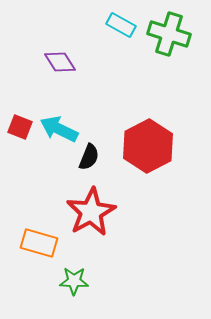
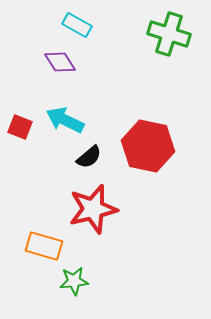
cyan rectangle: moved 44 px left
cyan arrow: moved 6 px right, 9 px up
red hexagon: rotated 21 degrees counterclockwise
black semicircle: rotated 28 degrees clockwise
red star: moved 2 px right, 3 px up; rotated 15 degrees clockwise
orange rectangle: moved 5 px right, 3 px down
green star: rotated 8 degrees counterclockwise
